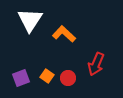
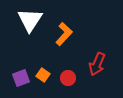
orange L-shape: rotated 90 degrees clockwise
red arrow: moved 1 px right
orange square: moved 4 px left, 1 px up
